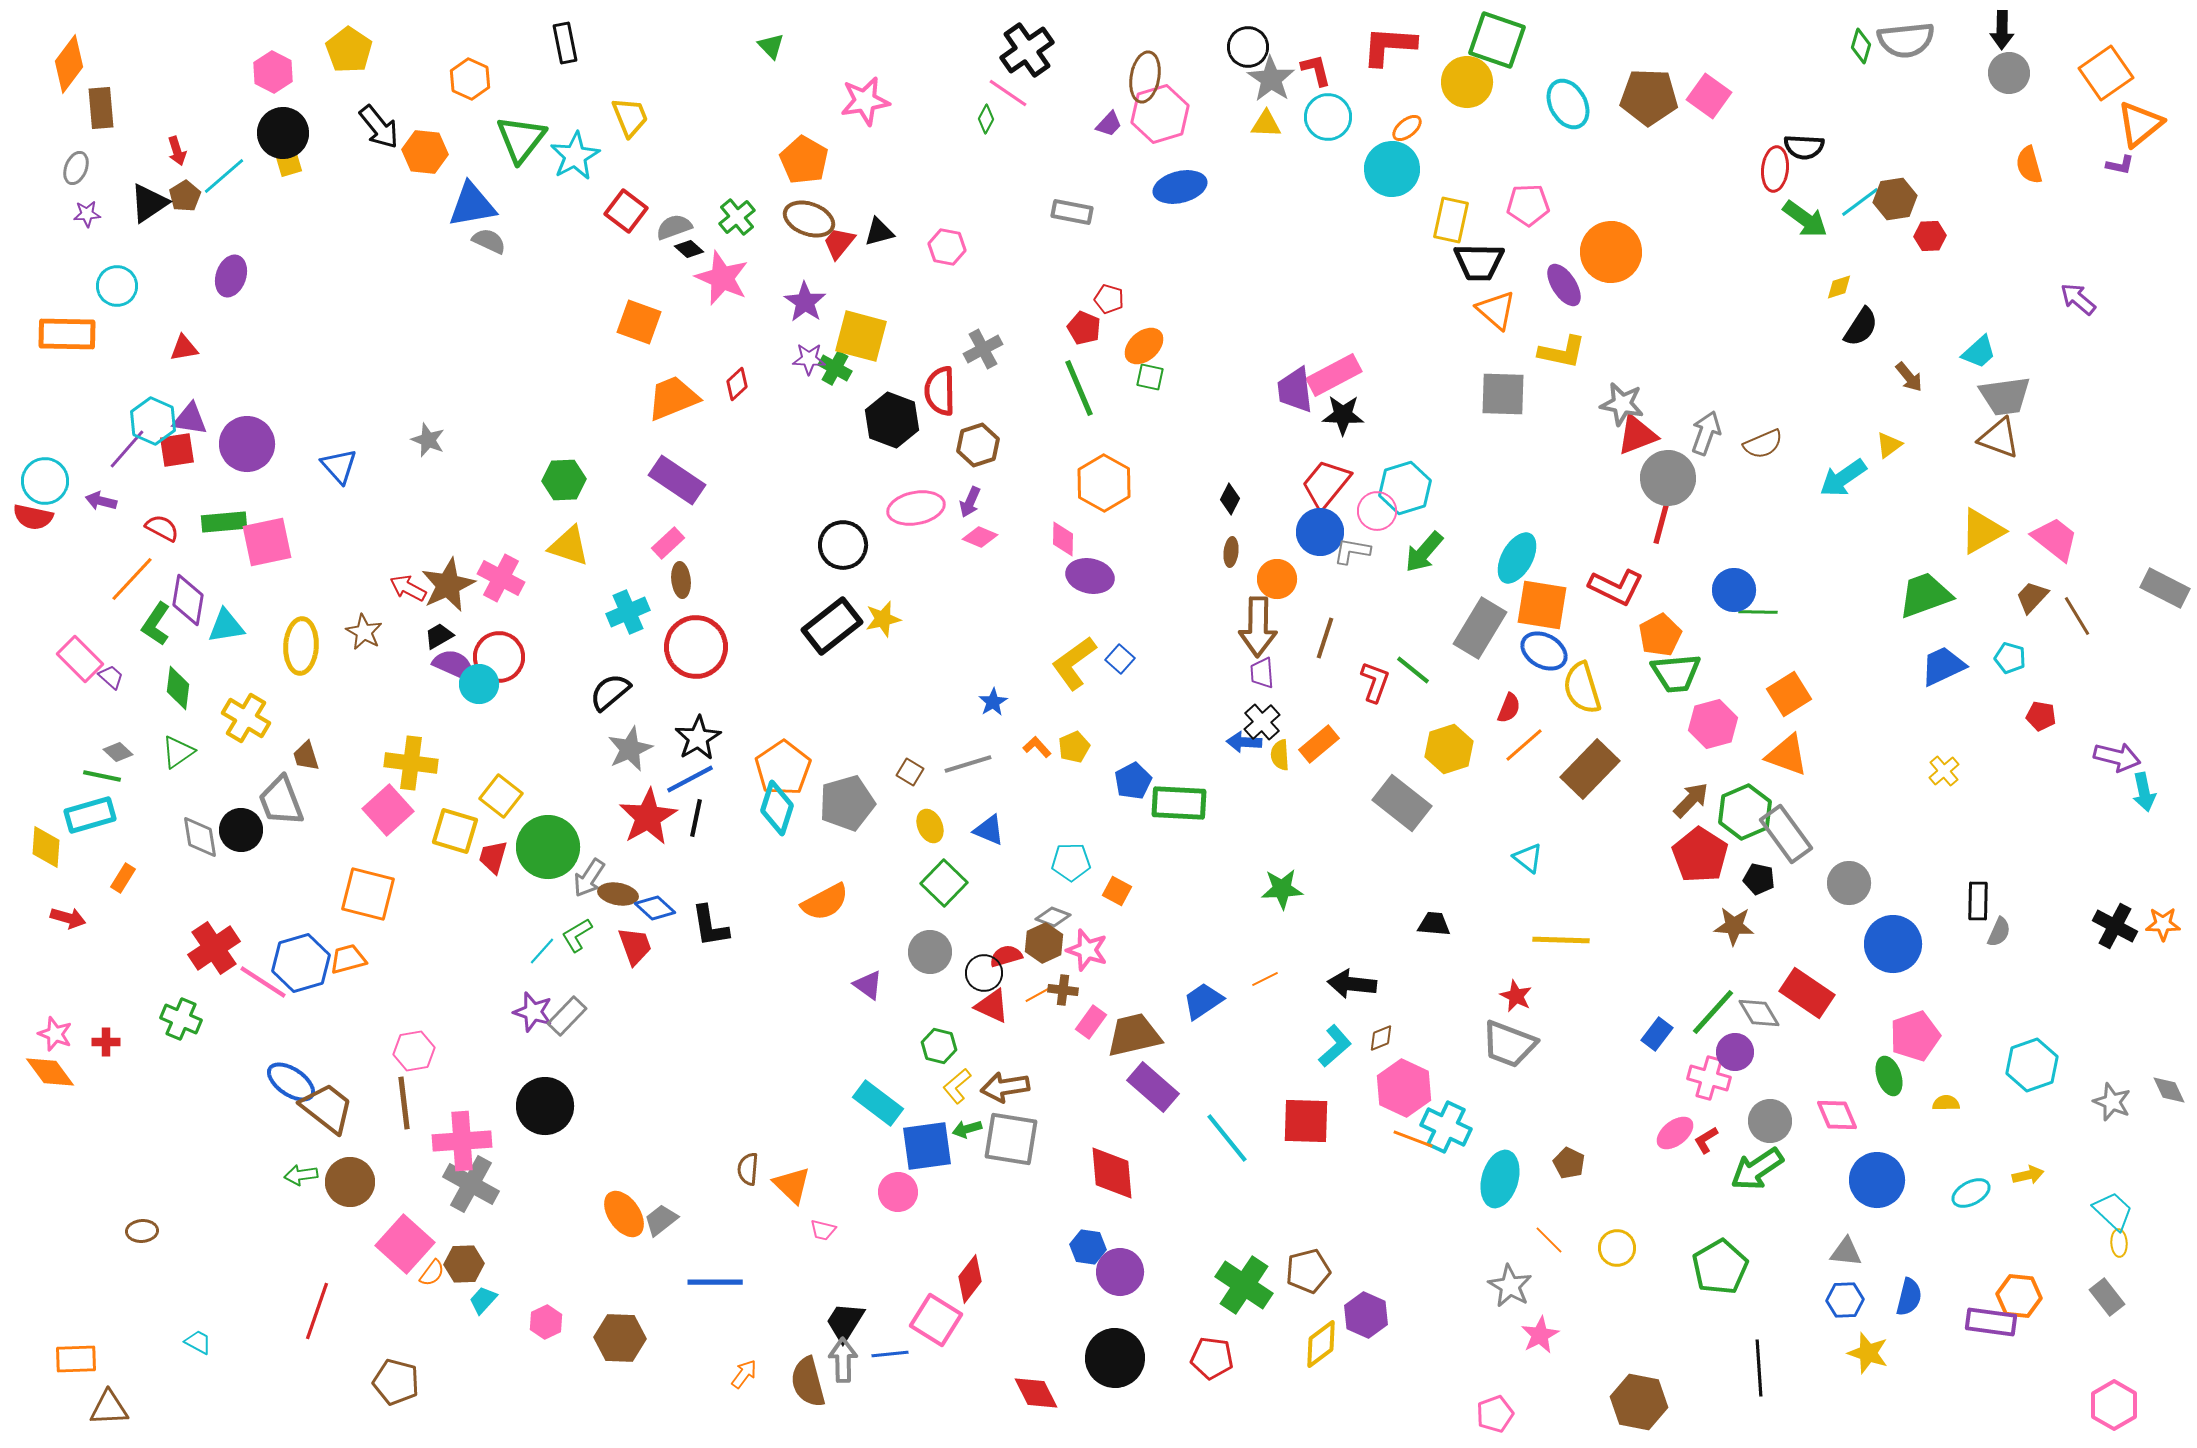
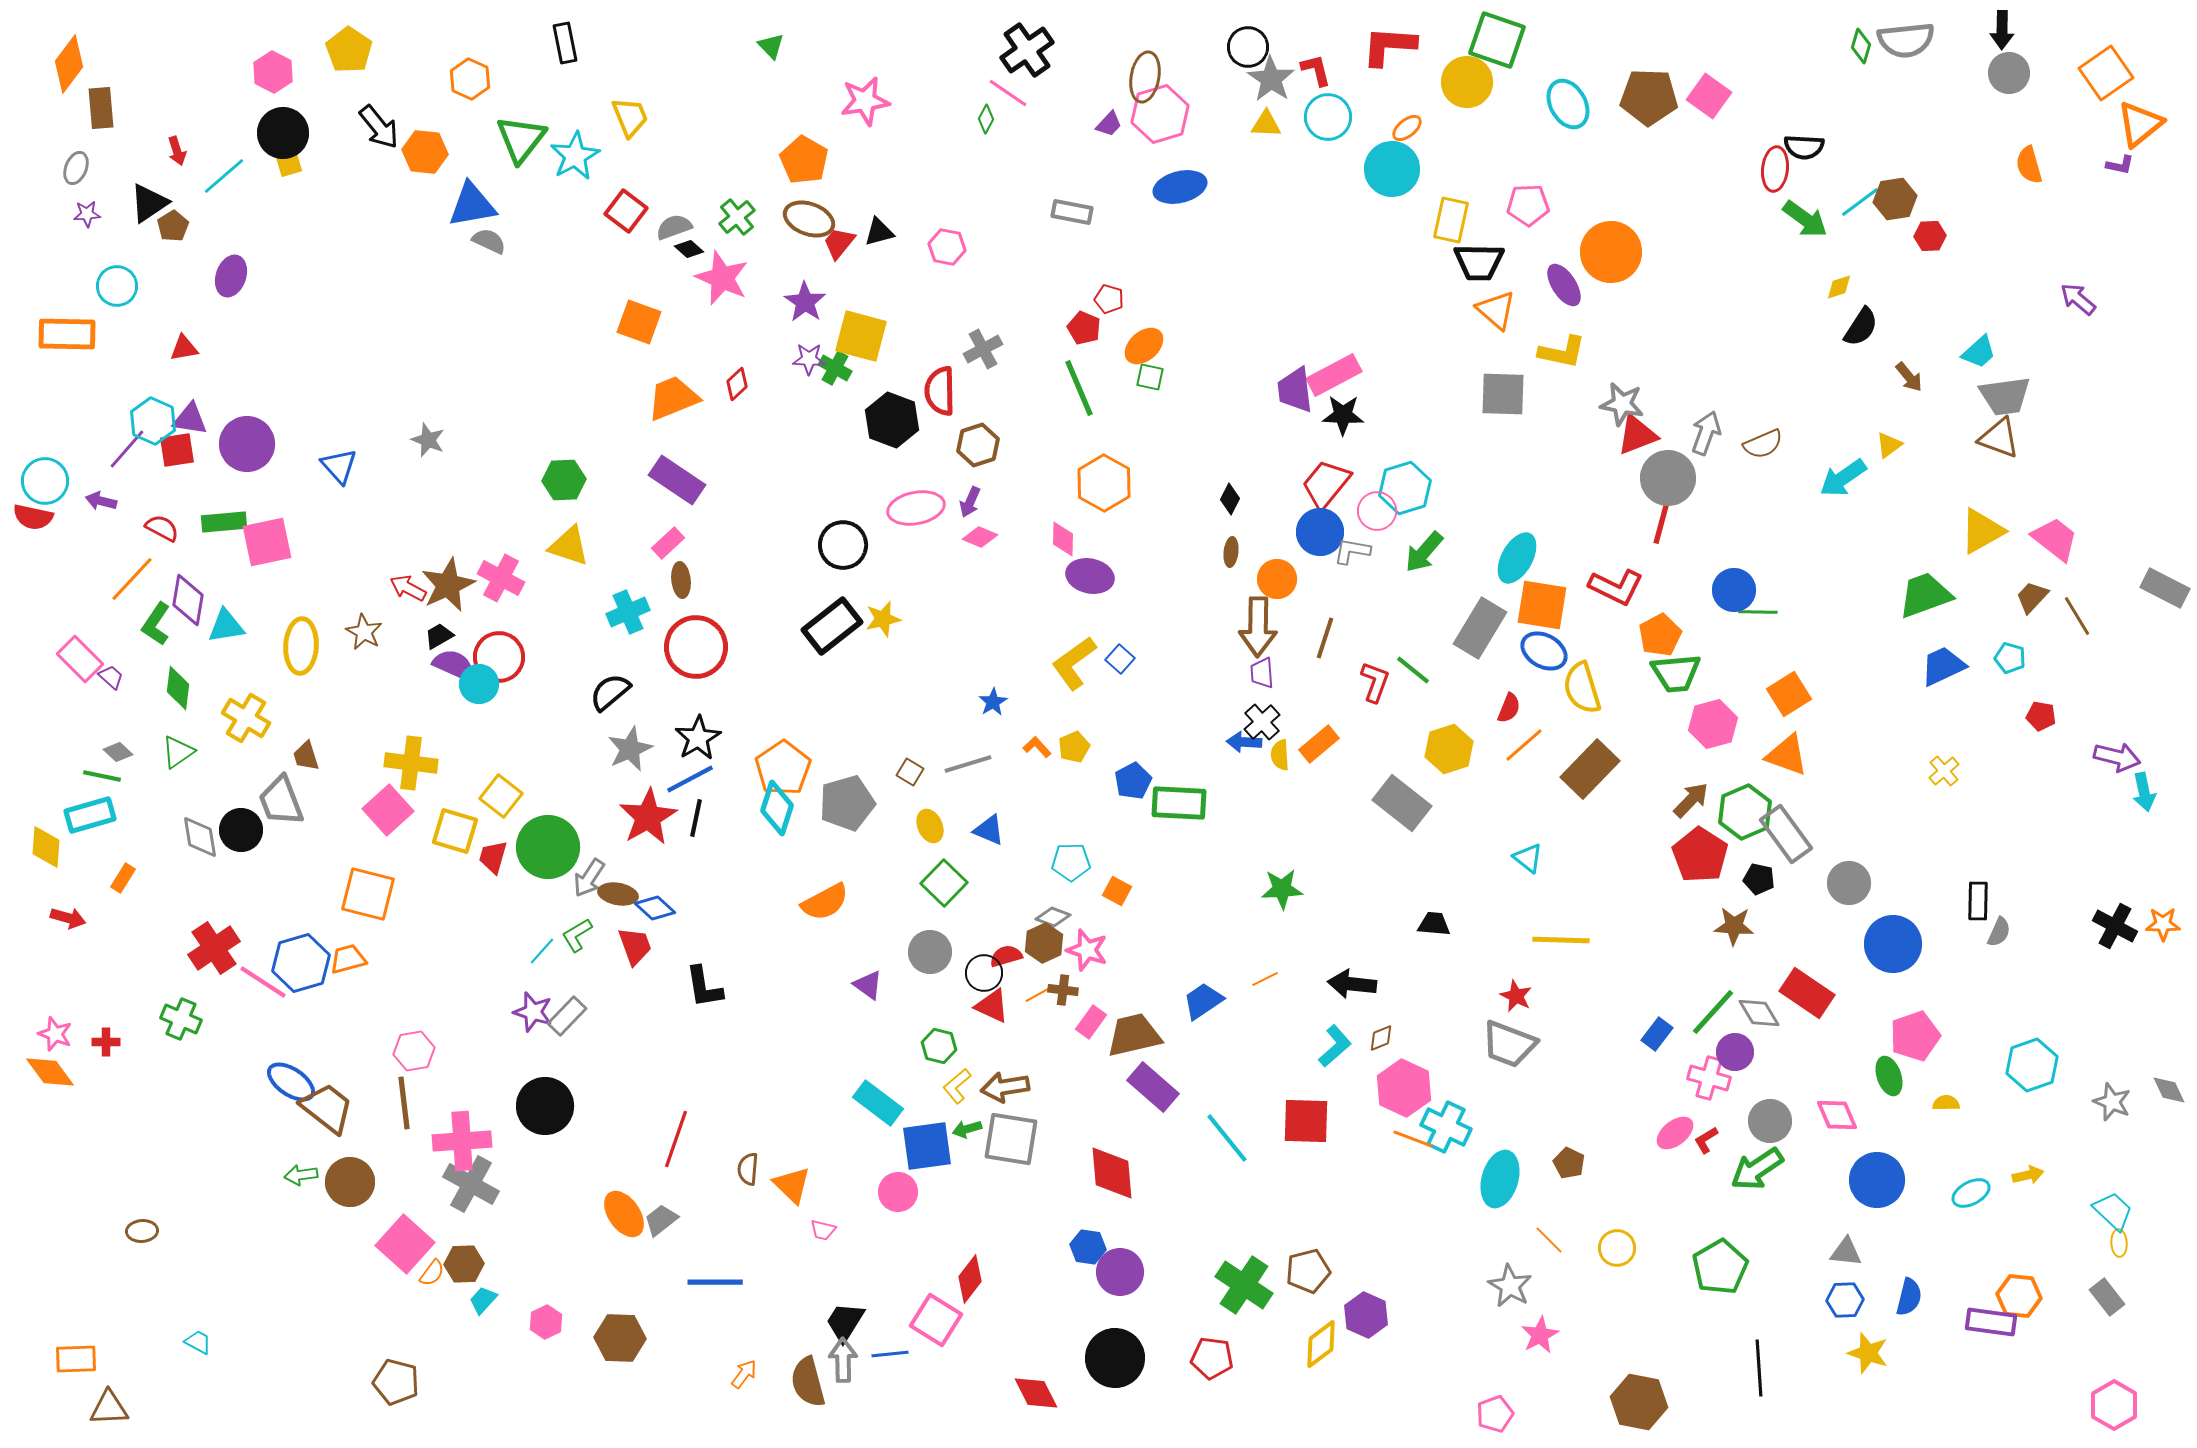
brown pentagon at (185, 196): moved 12 px left, 30 px down
black L-shape at (710, 926): moved 6 px left, 61 px down
red line at (317, 1311): moved 359 px right, 172 px up
